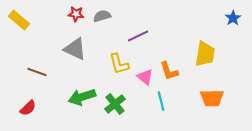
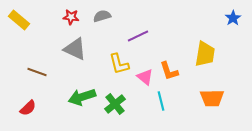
red star: moved 5 px left, 3 px down
